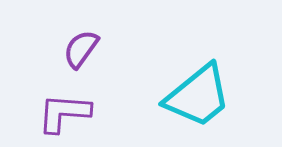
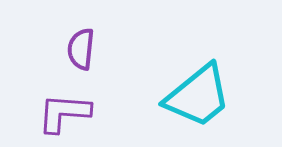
purple semicircle: rotated 30 degrees counterclockwise
